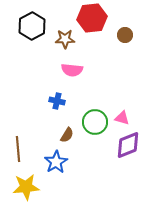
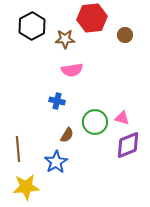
pink semicircle: rotated 15 degrees counterclockwise
